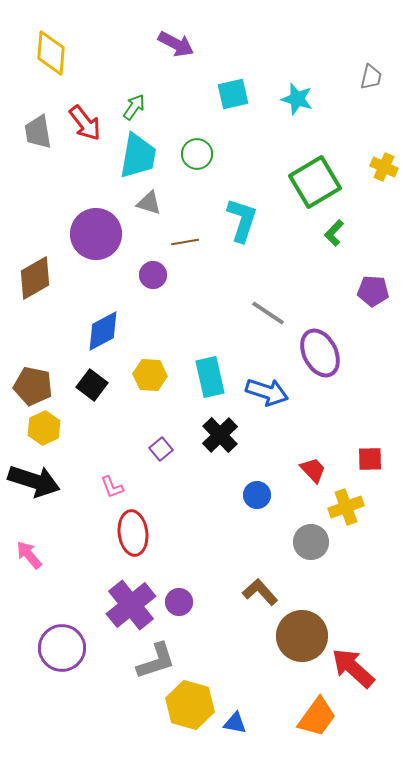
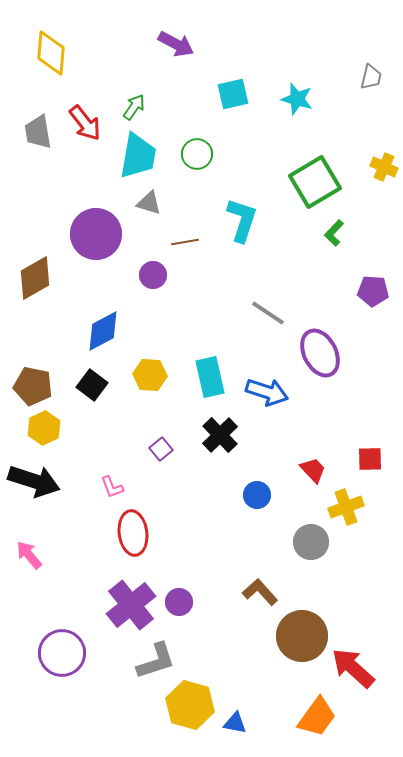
purple circle at (62, 648): moved 5 px down
